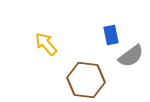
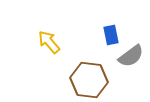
yellow arrow: moved 3 px right, 2 px up
brown hexagon: moved 3 px right
